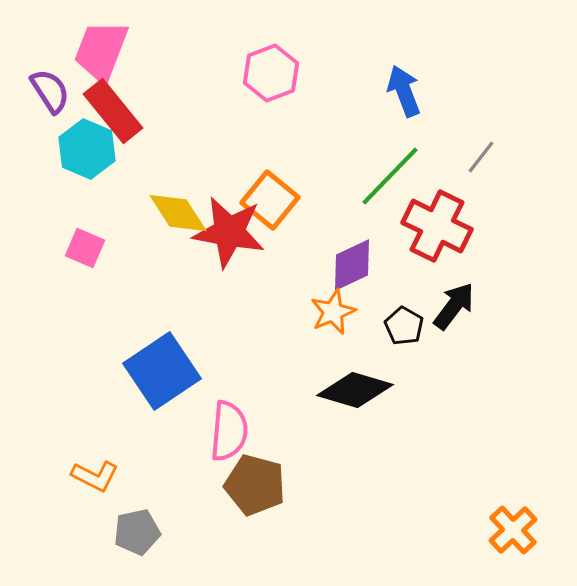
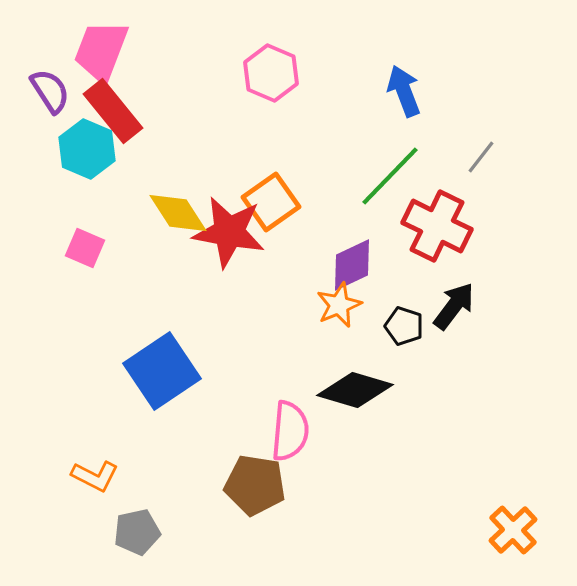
pink hexagon: rotated 16 degrees counterclockwise
orange square: moved 1 px right, 2 px down; rotated 16 degrees clockwise
orange star: moved 6 px right, 7 px up
black pentagon: rotated 12 degrees counterclockwise
pink semicircle: moved 61 px right
brown pentagon: rotated 6 degrees counterclockwise
